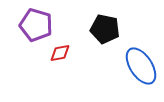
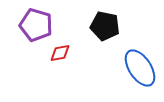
black pentagon: moved 3 px up
blue ellipse: moved 1 px left, 2 px down
